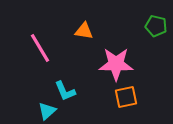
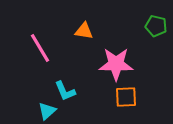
orange square: rotated 10 degrees clockwise
